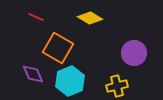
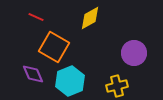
yellow diamond: rotated 60 degrees counterclockwise
orange square: moved 4 px left, 1 px up
